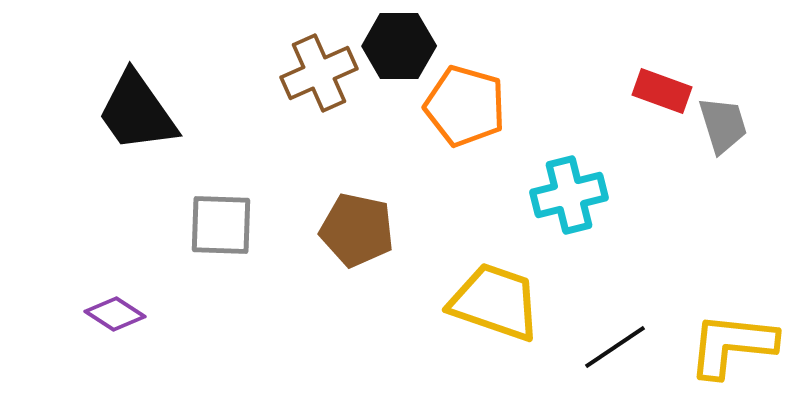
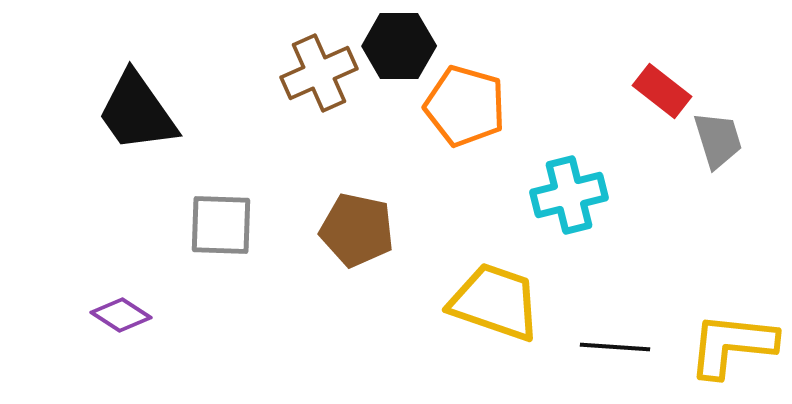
red rectangle: rotated 18 degrees clockwise
gray trapezoid: moved 5 px left, 15 px down
purple diamond: moved 6 px right, 1 px down
black line: rotated 38 degrees clockwise
